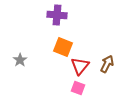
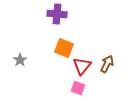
purple cross: moved 1 px up
orange square: moved 1 px right, 1 px down
red triangle: moved 2 px right
